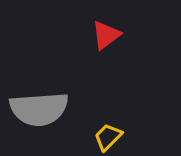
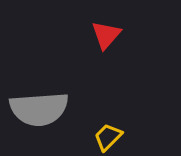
red triangle: rotated 12 degrees counterclockwise
